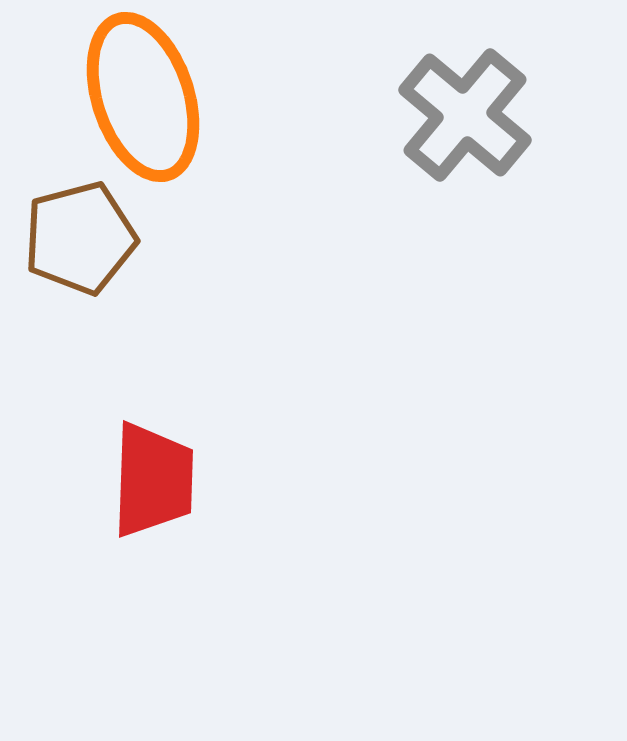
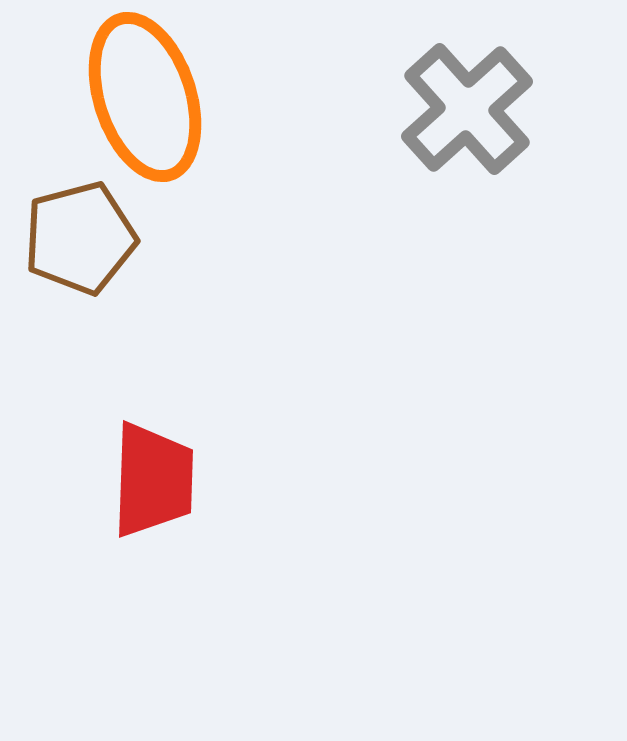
orange ellipse: moved 2 px right
gray cross: moved 2 px right, 6 px up; rotated 8 degrees clockwise
